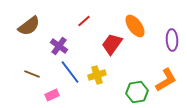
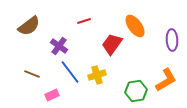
red line: rotated 24 degrees clockwise
green hexagon: moved 1 px left, 1 px up
